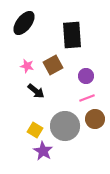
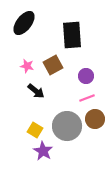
gray circle: moved 2 px right
